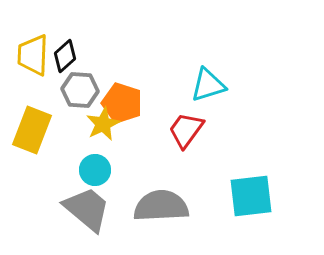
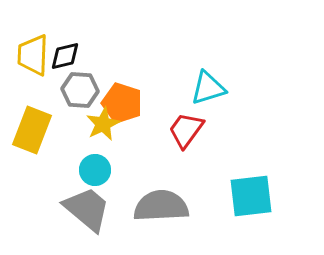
black diamond: rotated 28 degrees clockwise
cyan triangle: moved 3 px down
